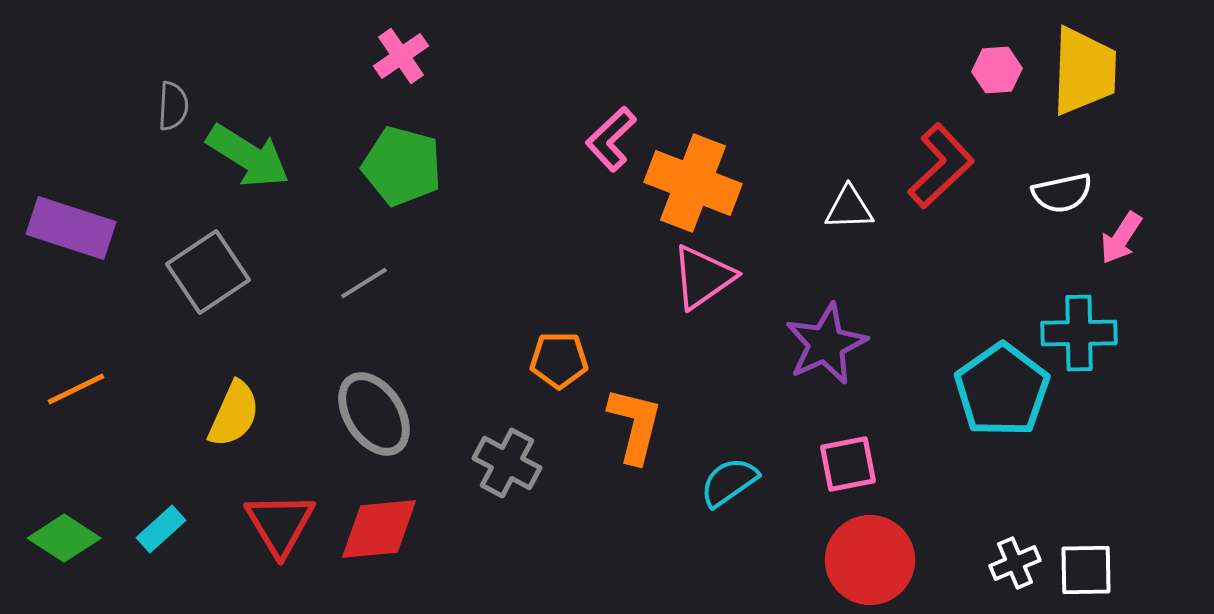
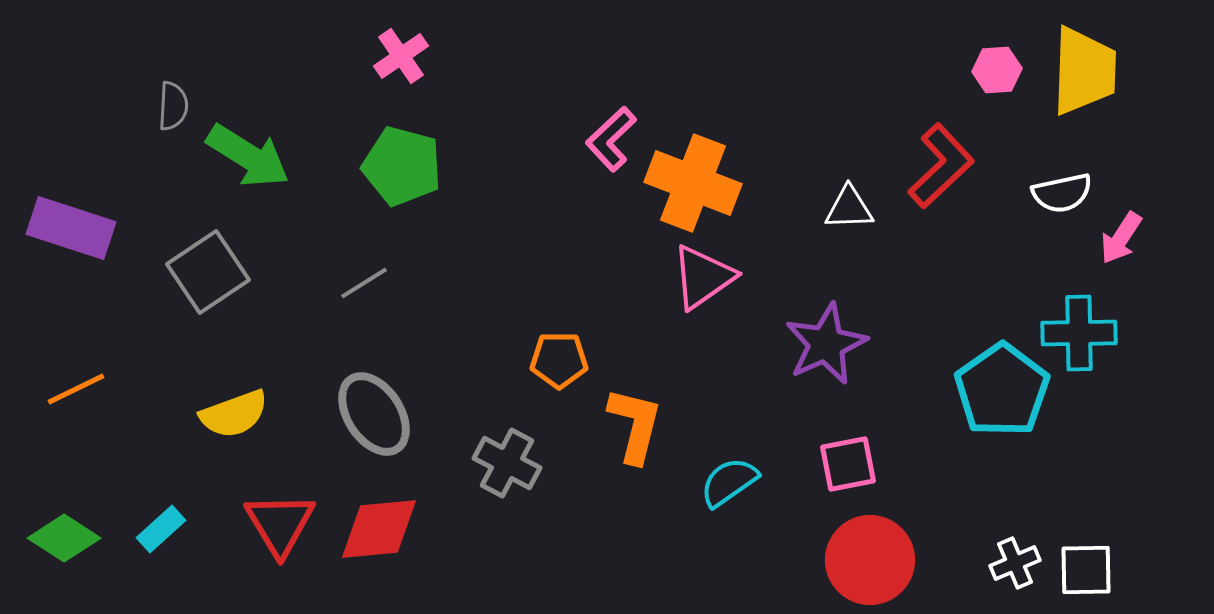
yellow semicircle: rotated 46 degrees clockwise
